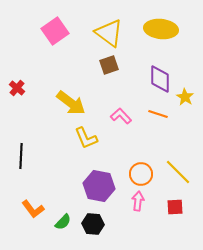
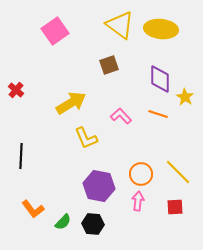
yellow triangle: moved 11 px right, 8 px up
red cross: moved 1 px left, 2 px down
yellow arrow: rotated 68 degrees counterclockwise
